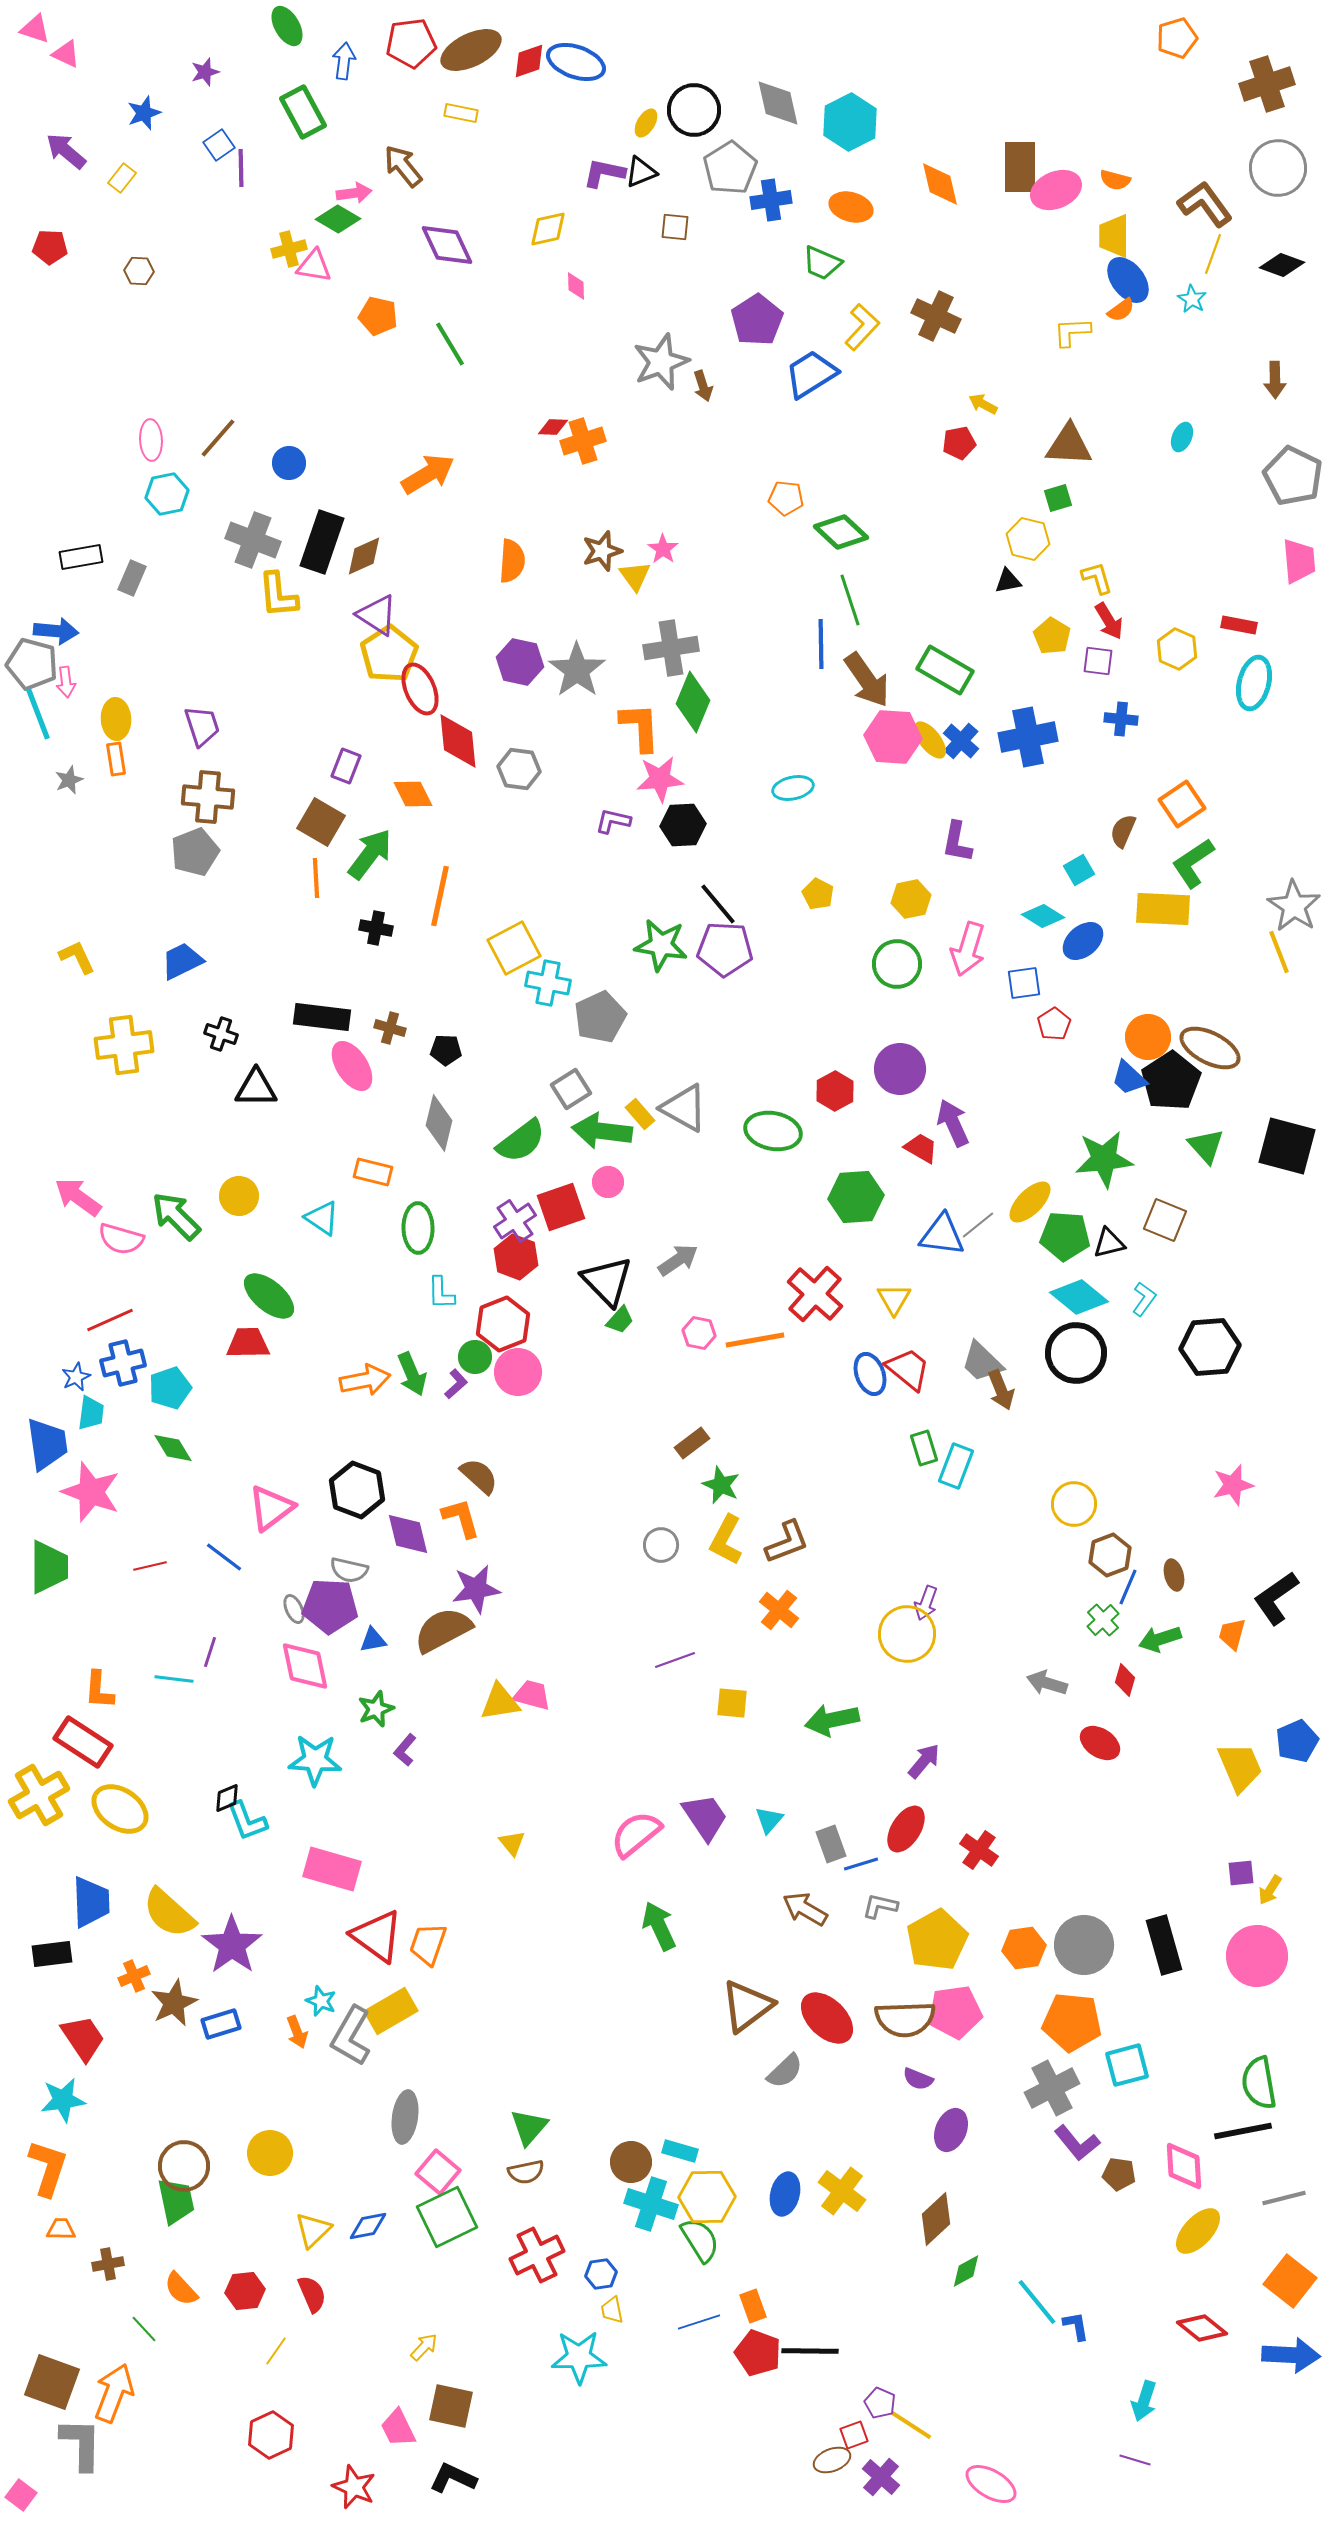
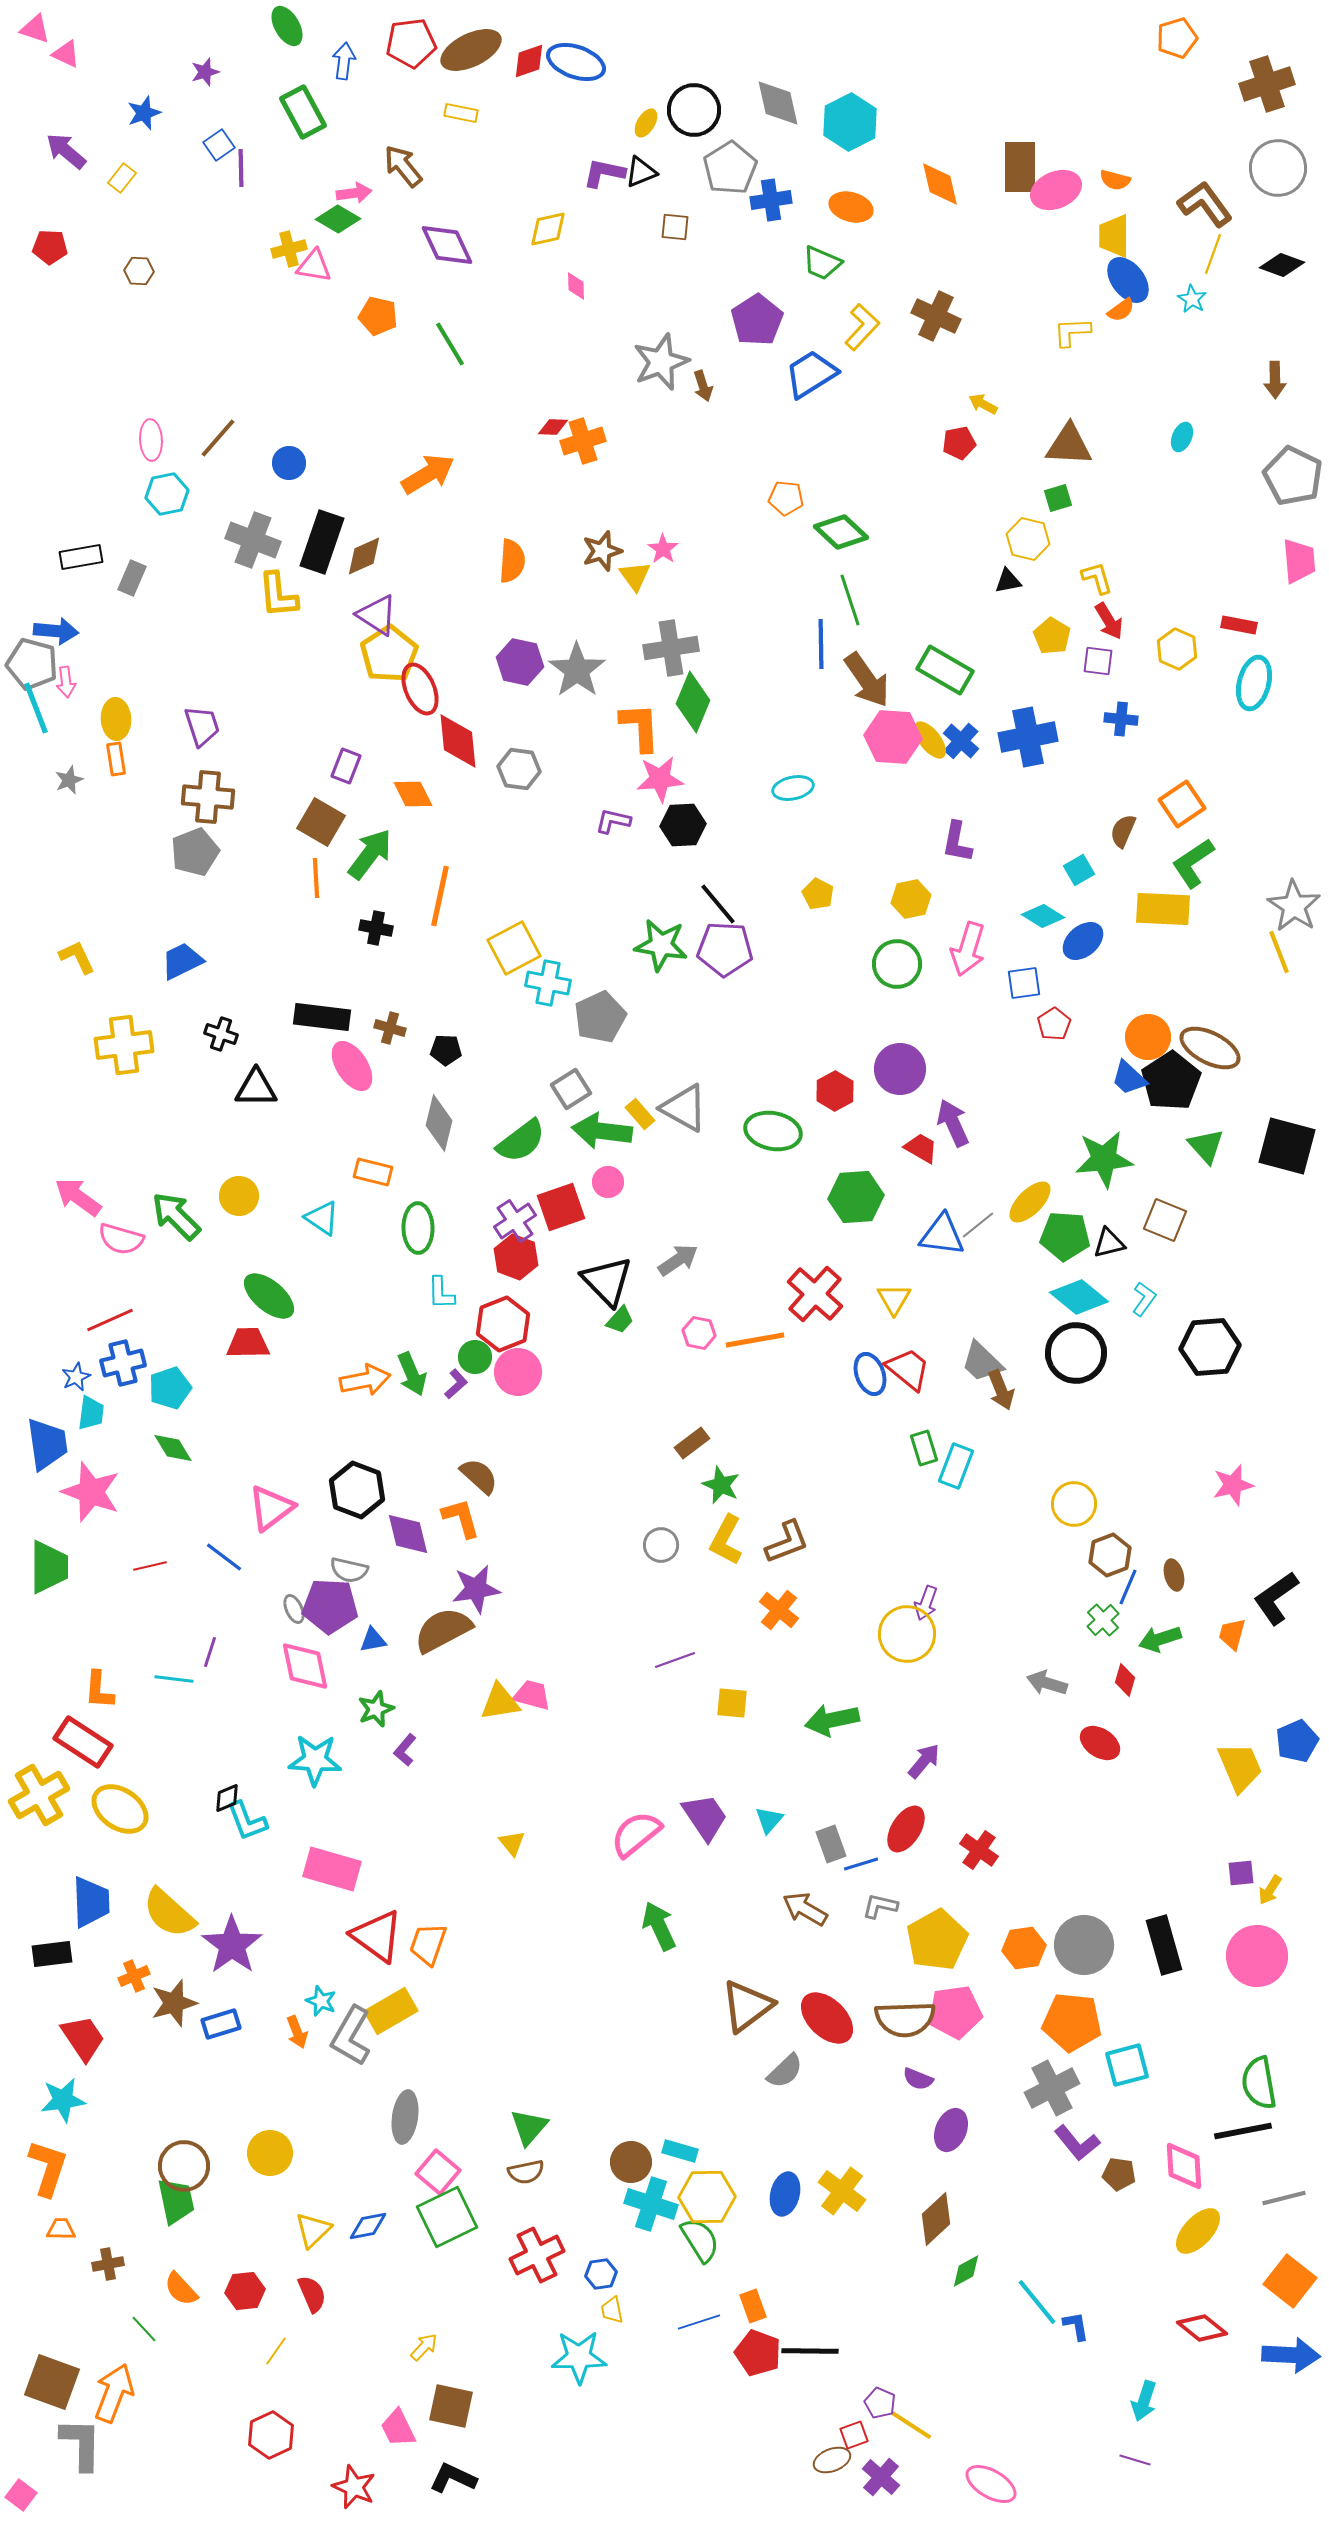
cyan line at (38, 714): moved 2 px left, 6 px up
brown star at (174, 2003): rotated 9 degrees clockwise
